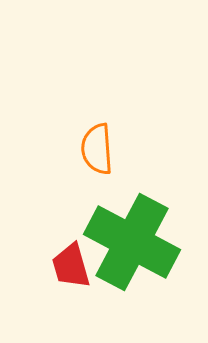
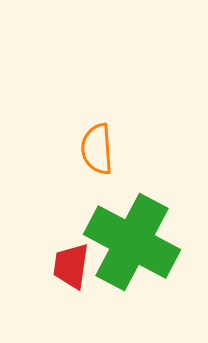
red trapezoid: rotated 24 degrees clockwise
